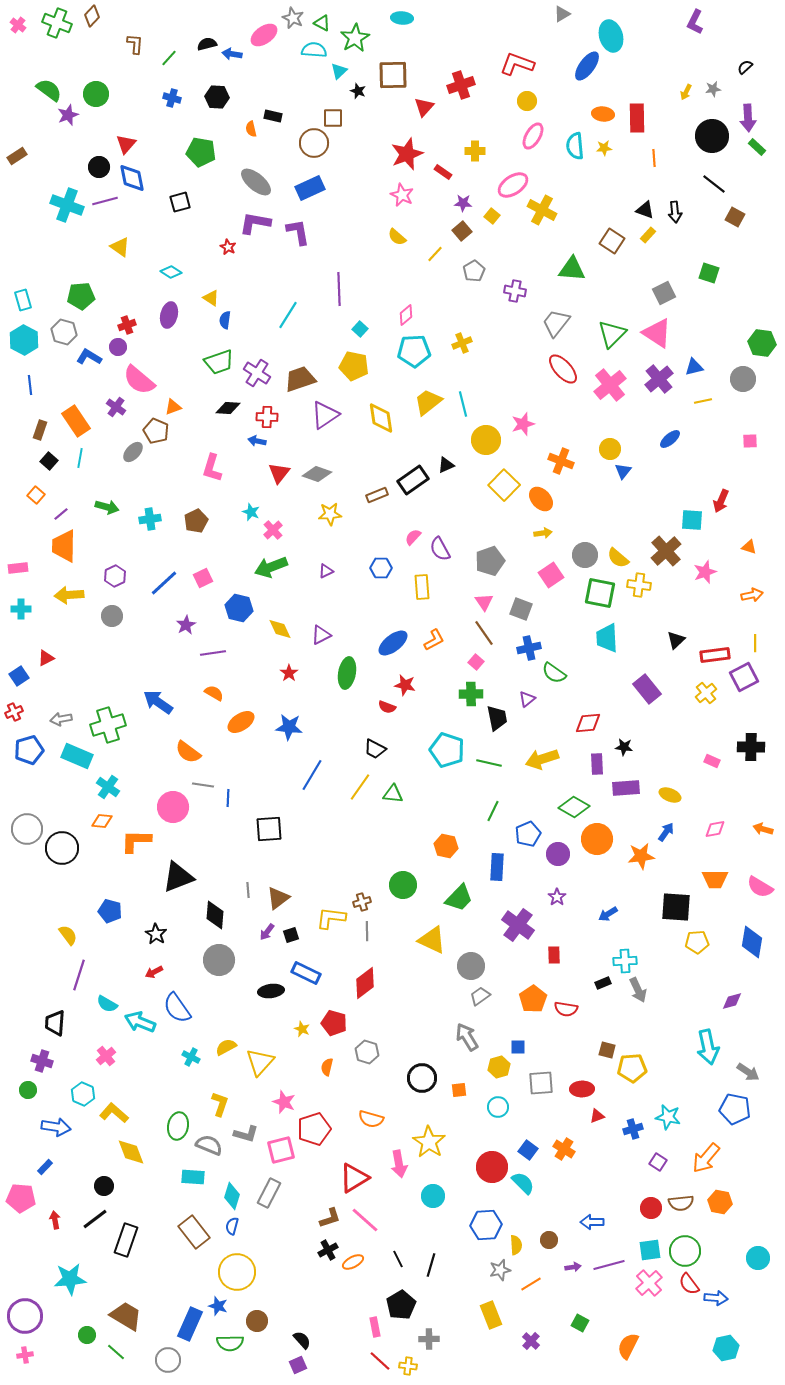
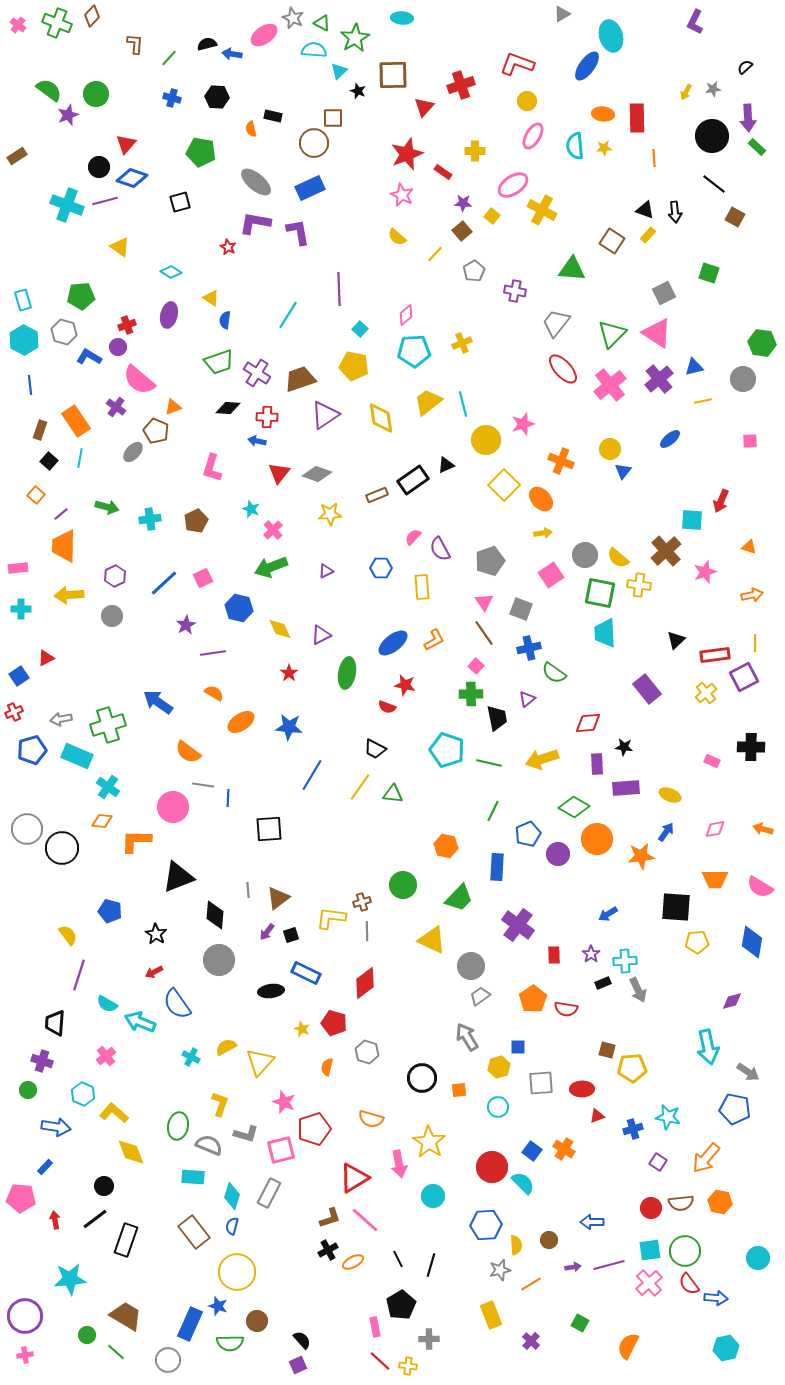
blue diamond at (132, 178): rotated 60 degrees counterclockwise
cyan star at (251, 512): moved 3 px up
cyan trapezoid at (607, 638): moved 2 px left, 5 px up
pink square at (476, 662): moved 4 px down
blue pentagon at (29, 750): moved 3 px right
purple star at (557, 897): moved 34 px right, 57 px down
blue semicircle at (177, 1008): moved 4 px up
blue square at (528, 1150): moved 4 px right, 1 px down
